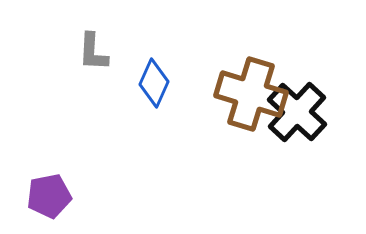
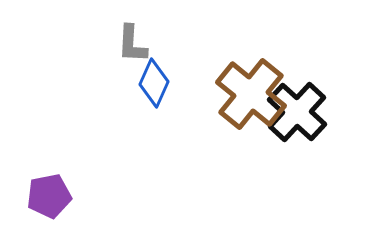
gray L-shape: moved 39 px right, 8 px up
brown cross: rotated 22 degrees clockwise
